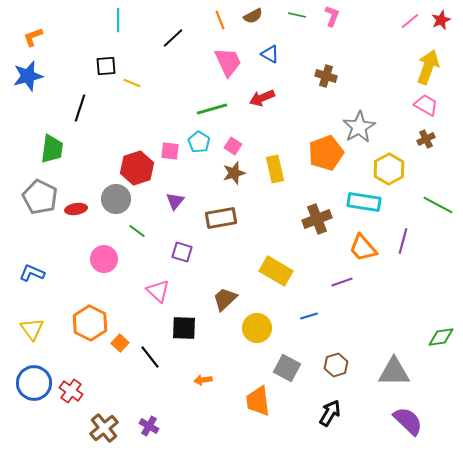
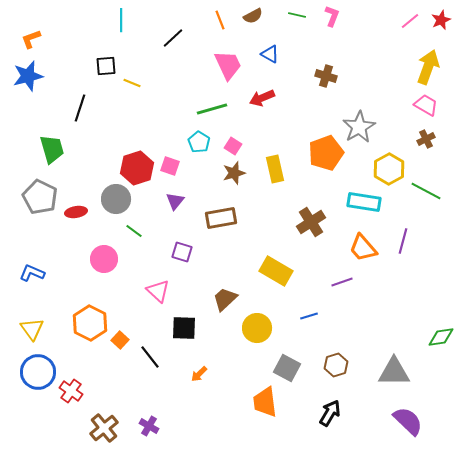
cyan line at (118, 20): moved 3 px right
orange L-shape at (33, 37): moved 2 px left, 2 px down
pink trapezoid at (228, 62): moved 3 px down
green trapezoid at (52, 149): rotated 24 degrees counterclockwise
pink square at (170, 151): moved 15 px down; rotated 12 degrees clockwise
green line at (438, 205): moved 12 px left, 14 px up
red ellipse at (76, 209): moved 3 px down
brown cross at (317, 219): moved 6 px left, 3 px down; rotated 12 degrees counterclockwise
green line at (137, 231): moved 3 px left
orange square at (120, 343): moved 3 px up
orange arrow at (203, 380): moved 4 px left, 6 px up; rotated 36 degrees counterclockwise
blue circle at (34, 383): moved 4 px right, 11 px up
orange trapezoid at (258, 401): moved 7 px right, 1 px down
